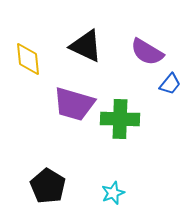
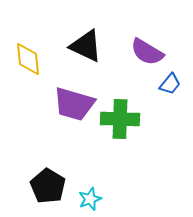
cyan star: moved 23 px left, 6 px down
